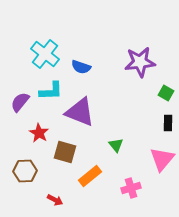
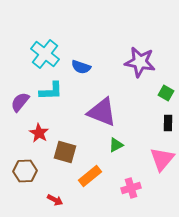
purple star: rotated 16 degrees clockwise
purple triangle: moved 22 px right
green triangle: rotated 42 degrees clockwise
